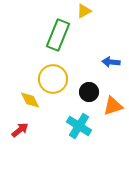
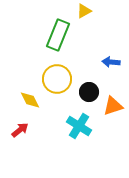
yellow circle: moved 4 px right
